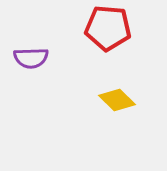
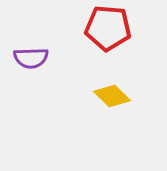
yellow diamond: moved 5 px left, 4 px up
